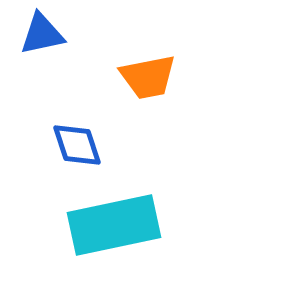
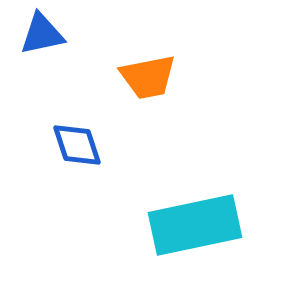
cyan rectangle: moved 81 px right
